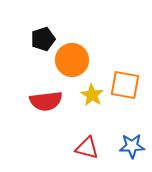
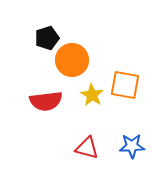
black pentagon: moved 4 px right, 1 px up
